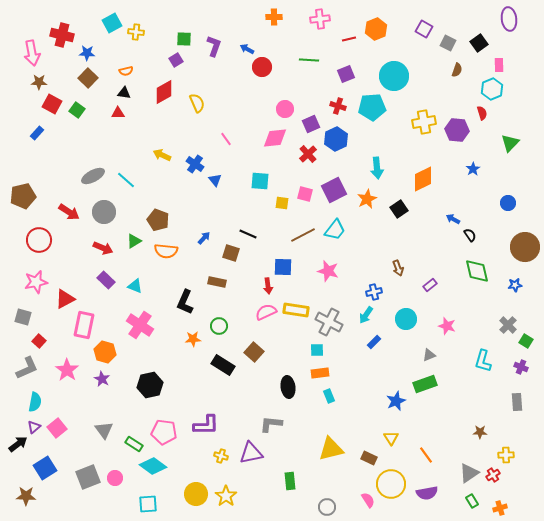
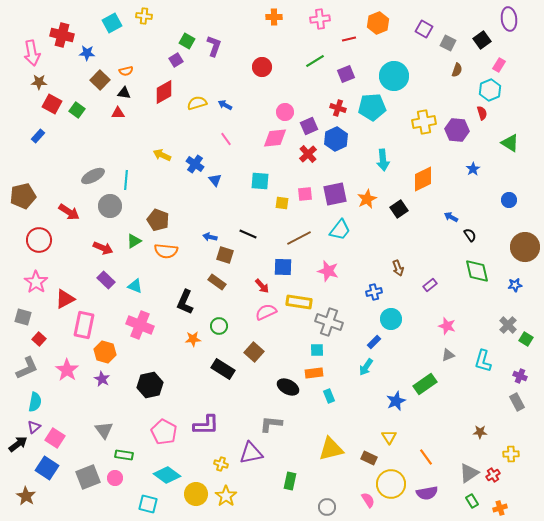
orange hexagon at (376, 29): moved 2 px right, 6 px up
yellow cross at (136, 32): moved 8 px right, 16 px up
green square at (184, 39): moved 3 px right, 2 px down; rotated 28 degrees clockwise
black square at (479, 43): moved 3 px right, 3 px up
blue arrow at (247, 49): moved 22 px left, 56 px down
green line at (309, 60): moved 6 px right, 1 px down; rotated 36 degrees counterclockwise
pink rectangle at (499, 65): rotated 32 degrees clockwise
brown square at (88, 78): moved 12 px right, 2 px down
cyan hexagon at (492, 89): moved 2 px left, 1 px down
yellow semicircle at (197, 103): rotated 84 degrees counterclockwise
red cross at (338, 106): moved 2 px down
pink circle at (285, 109): moved 3 px down
purple square at (311, 124): moved 2 px left, 2 px down
blue rectangle at (37, 133): moved 1 px right, 3 px down
green triangle at (510, 143): rotated 42 degrees counterclockwise
cyan arrow at (377, 168): moved 6 px right, 8 px up
cyan line at (126, 180): rotated 54 degrees clockwise
purple square at (334, 190): moved 1 px right, 4 px down; rotated 15 degrees clockwise
pink square at (305, 194): rotated 21 degrees counterclockwise
blue circle at (508, 203): moved 1 px right, 3 px up
gray circle at (104, 212): moved 6 px right, 6 px up
blue arrow at (453, 219): moved 2 px left, 2 px up
cyan trapezoid at (335, 230): moved 5 px right
brown line at (303, 235): moved 4 px left, 3 px down
blue arrow at (204, 238): moved 6 px right, 1 px up; rotated 120 degrees counterclockwise
brown square at (231, 253): moved 6 px left, 2 px down
pink star at (36, 282): rotated 25 degrees counterclockwise
brown rectangle at (217, 282): rotated 24 degrees clockwise
red arrow at (268, 286): moved 6 px left; rotated 35 degrees counterclockwise
yellow rectangle at (296, 310): moved 3 px right, 8 px up
cyan arrow at (366, 315): moved 52 px down
cyan circle at (406, 319): moved 15 px left
gray cross at (329, 322): rotated 8 degrees counterclockwise
pink cross at (140, 325): rotated 12 degrees counterclockwise
red square at (39, 341): moved 2 px up
green square at (526, 341): moved 2 px up
gray triangle at (429, 355): moved 19 px right
black rectangle at (223, 365): moved 4 px down
purple cross at (521, 367): moved 1 px left, 9 px down
orange rectangle at (320, 373): moved 6 px left
green rectangle at (425, 384): rotated 15 degrees counterclockwise
black ellipse at (288, 387): rotated 55 degrees counterclockwise
gray rectangle at (517, 402): rotated 24 degrees counterclockwise
pink square at (57, 428): moved 2 px left, 10 px down; rotated 18 degrees counterclockwise
pink pentagon at (164, 432): rotated 20 degrees clockwise
yellow triangle at (391, 438): moved 2 px left, 1 px up
green rectangle at (134, 444): moved 10 px left, 11 px down; rotated 24 degrees counterclockwise
orange line at (426, 455): moved 2 px down
yellow cross at (506, 455): moved 5 px right, 1 px up
yellow cross at (221, 456): moved 8 px down
cyan diamond at (153, 466): moved 14 px right, 9 px down
blue square at (45, 468): moved 2 px right; rotated 25 degrees counterclockwise
green rectangle at (290, 481): rotated 18 degrees clockwise
brown star at (26, 496): rotated 30 degrees clockwise
cyan square at (148, 504): rotated 18 degrees clockwise
